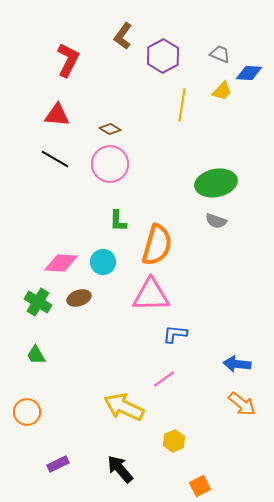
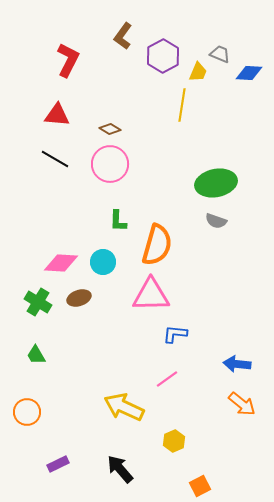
yellow trapezoid: moved 24 px left, 19 px up; rotated 20 degrees counterclockwise
pink line: moved 3 px right
